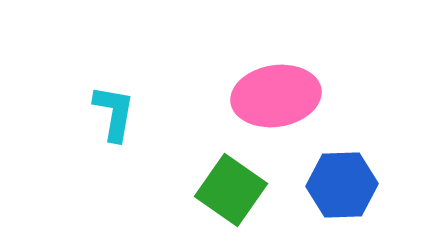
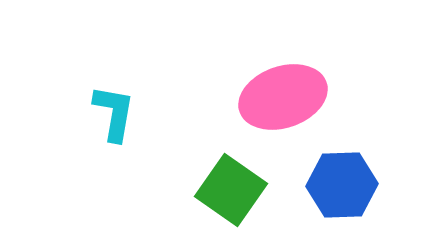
pink ellipse: moved 7 px right, 1 px down; rotated 10 degrees counterclockwise
